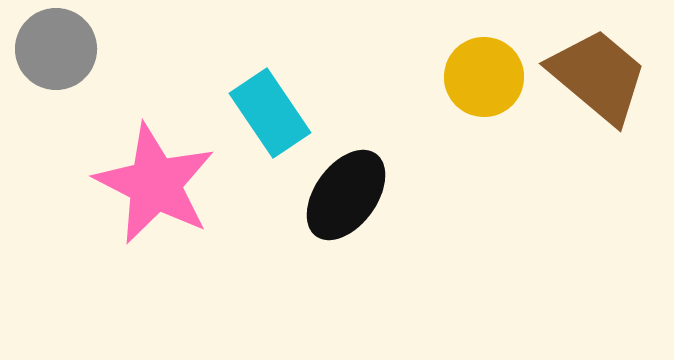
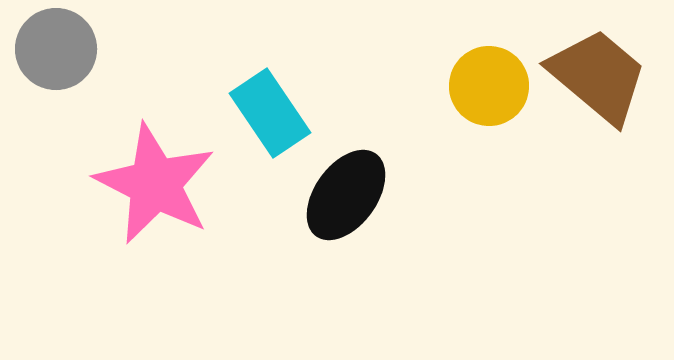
yellow circle: moved 5 px right, 9 px down
